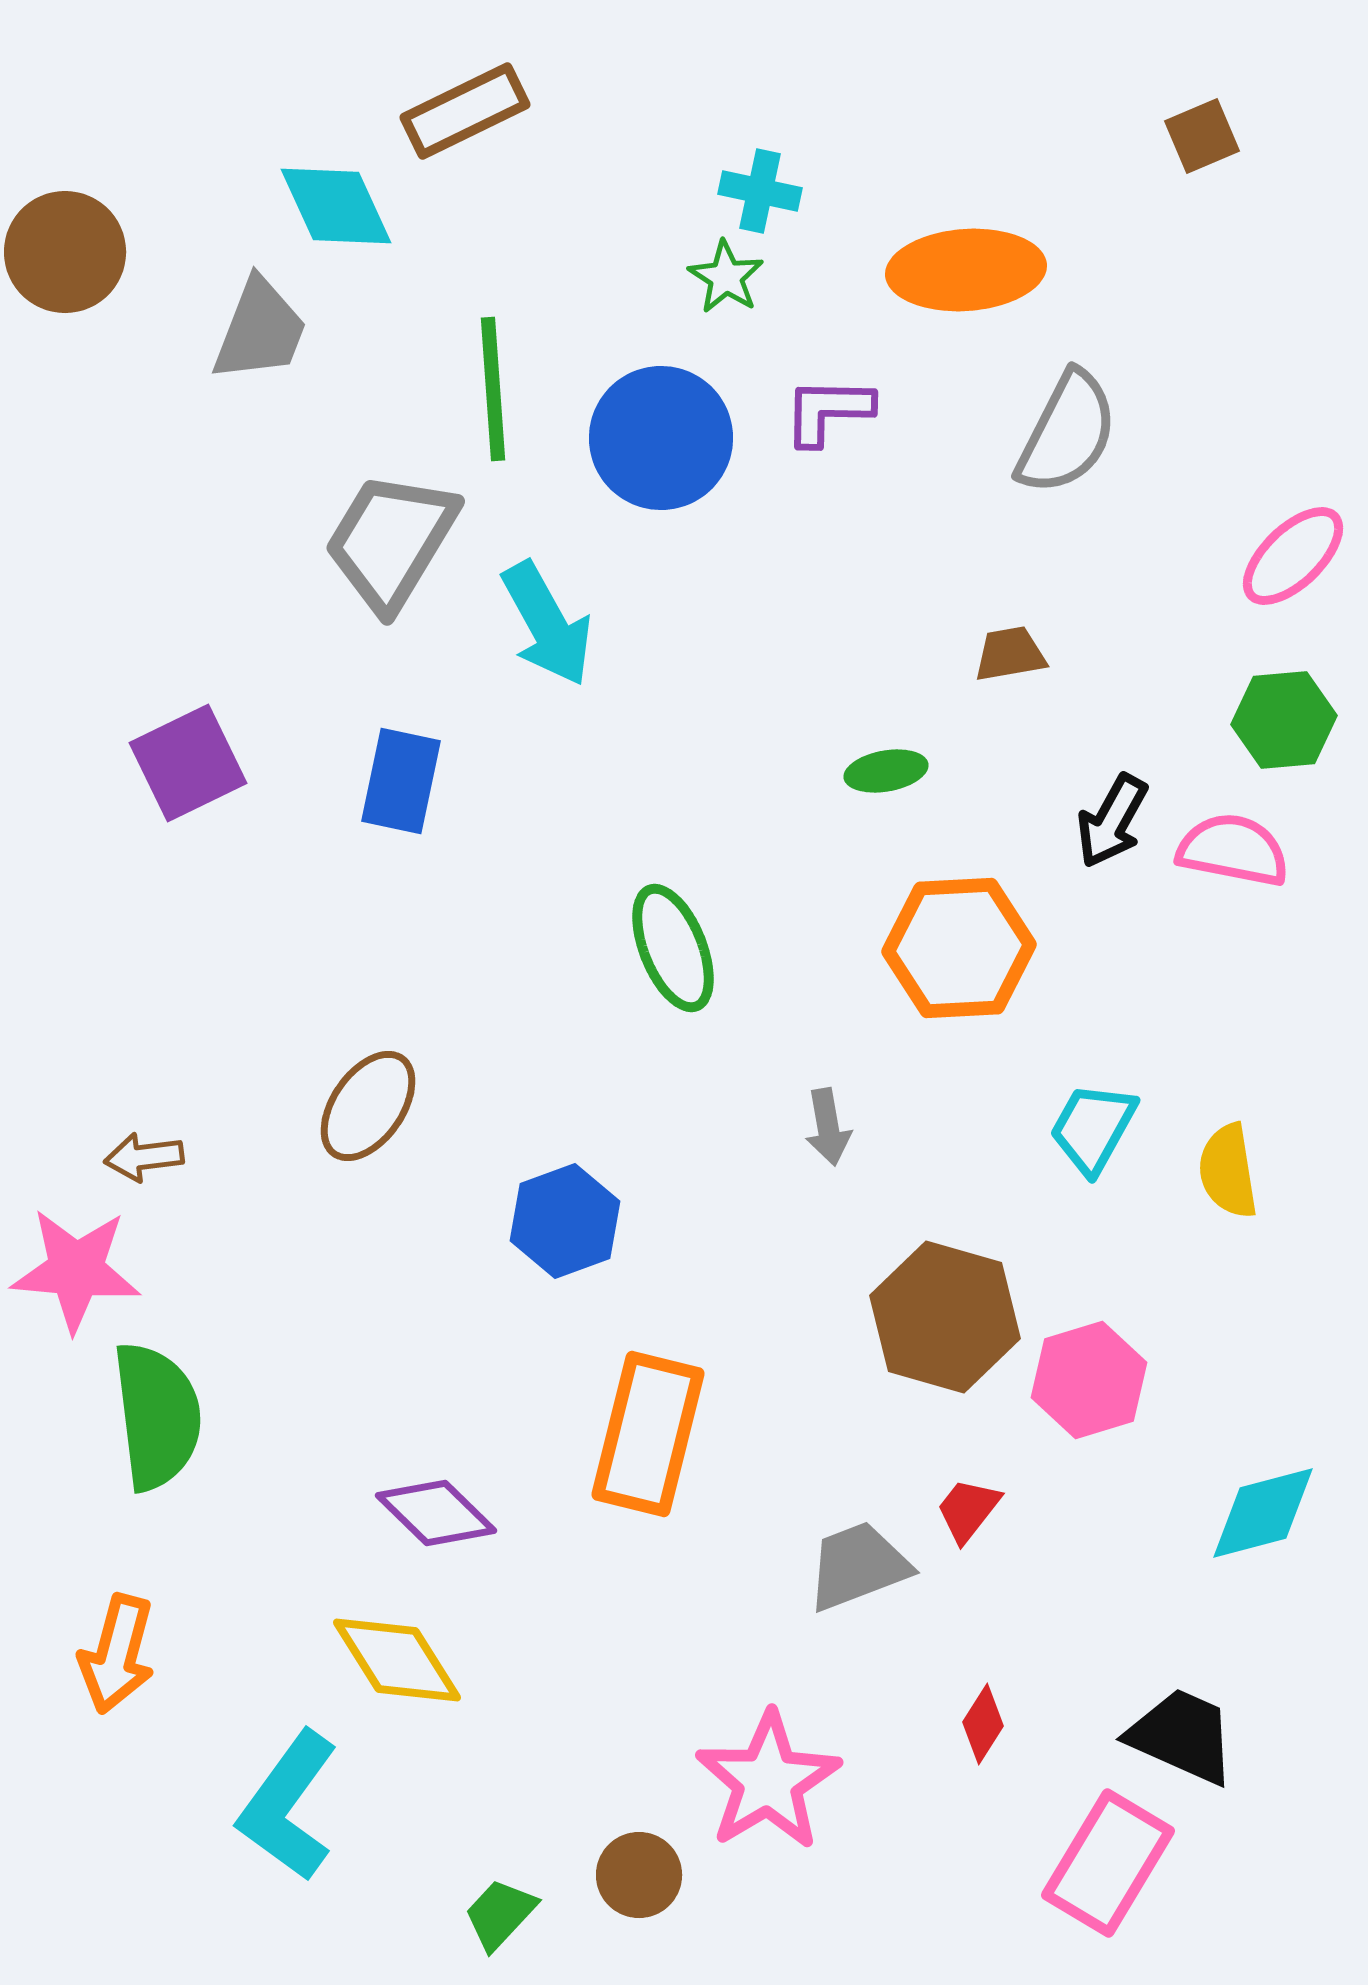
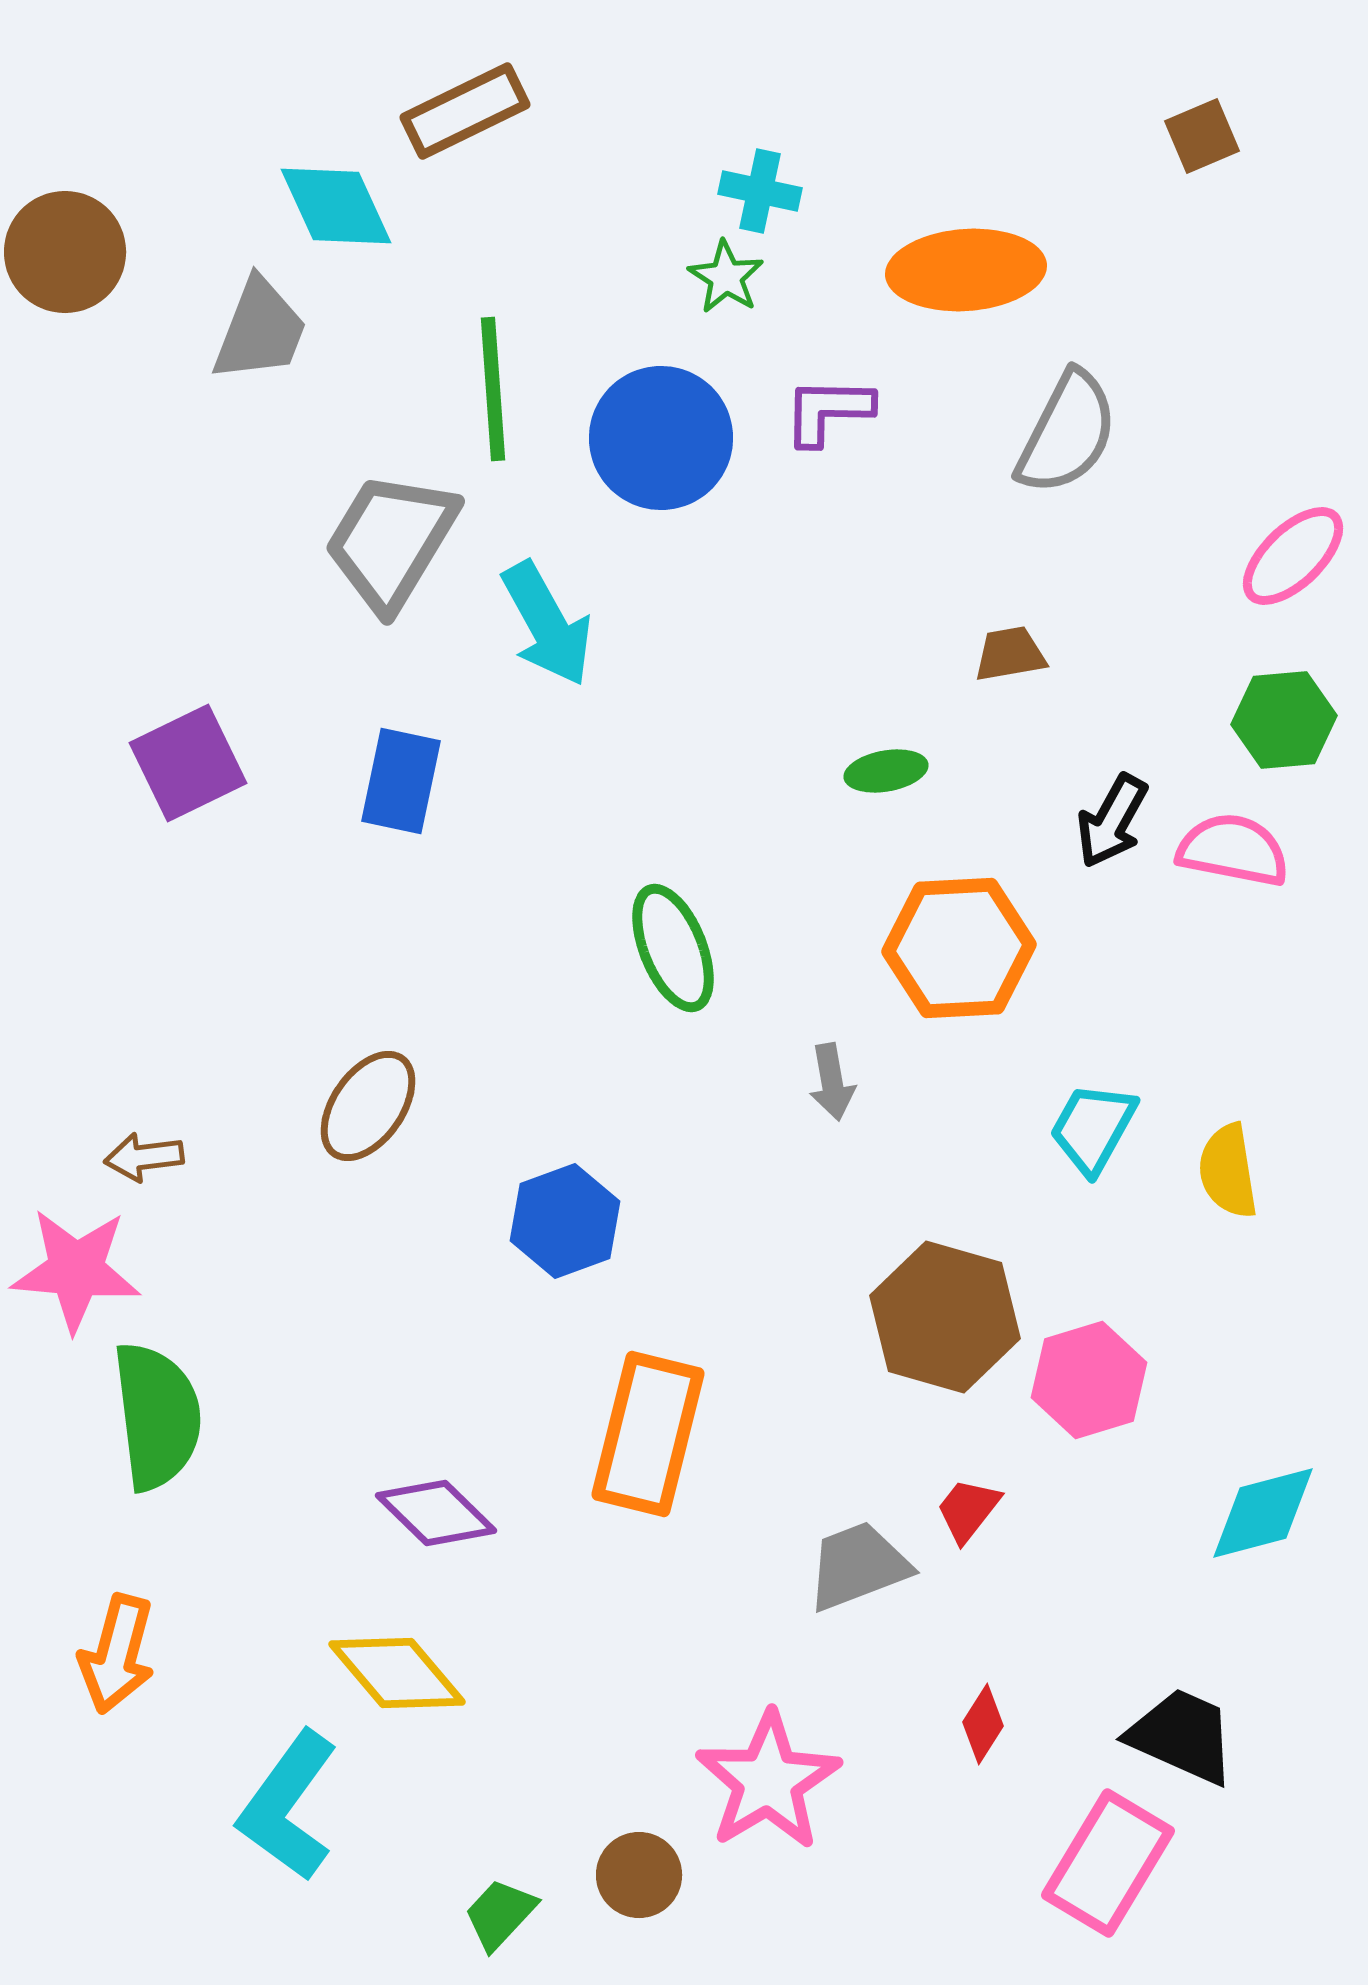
gray arrow at (828, 1127): moved 4 px right, 45 px up
yellow diamond at (397, 1660): moved 13 px down; rotated 8 degrees counterclockwise
